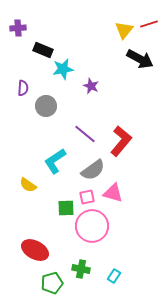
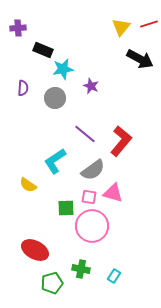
yellow triangle: moved 3 px left, 3 px up
gray circle: moved 9 px right, 8 px up
pink square: moved 2 px right; rotated 21 degrees clockwise
